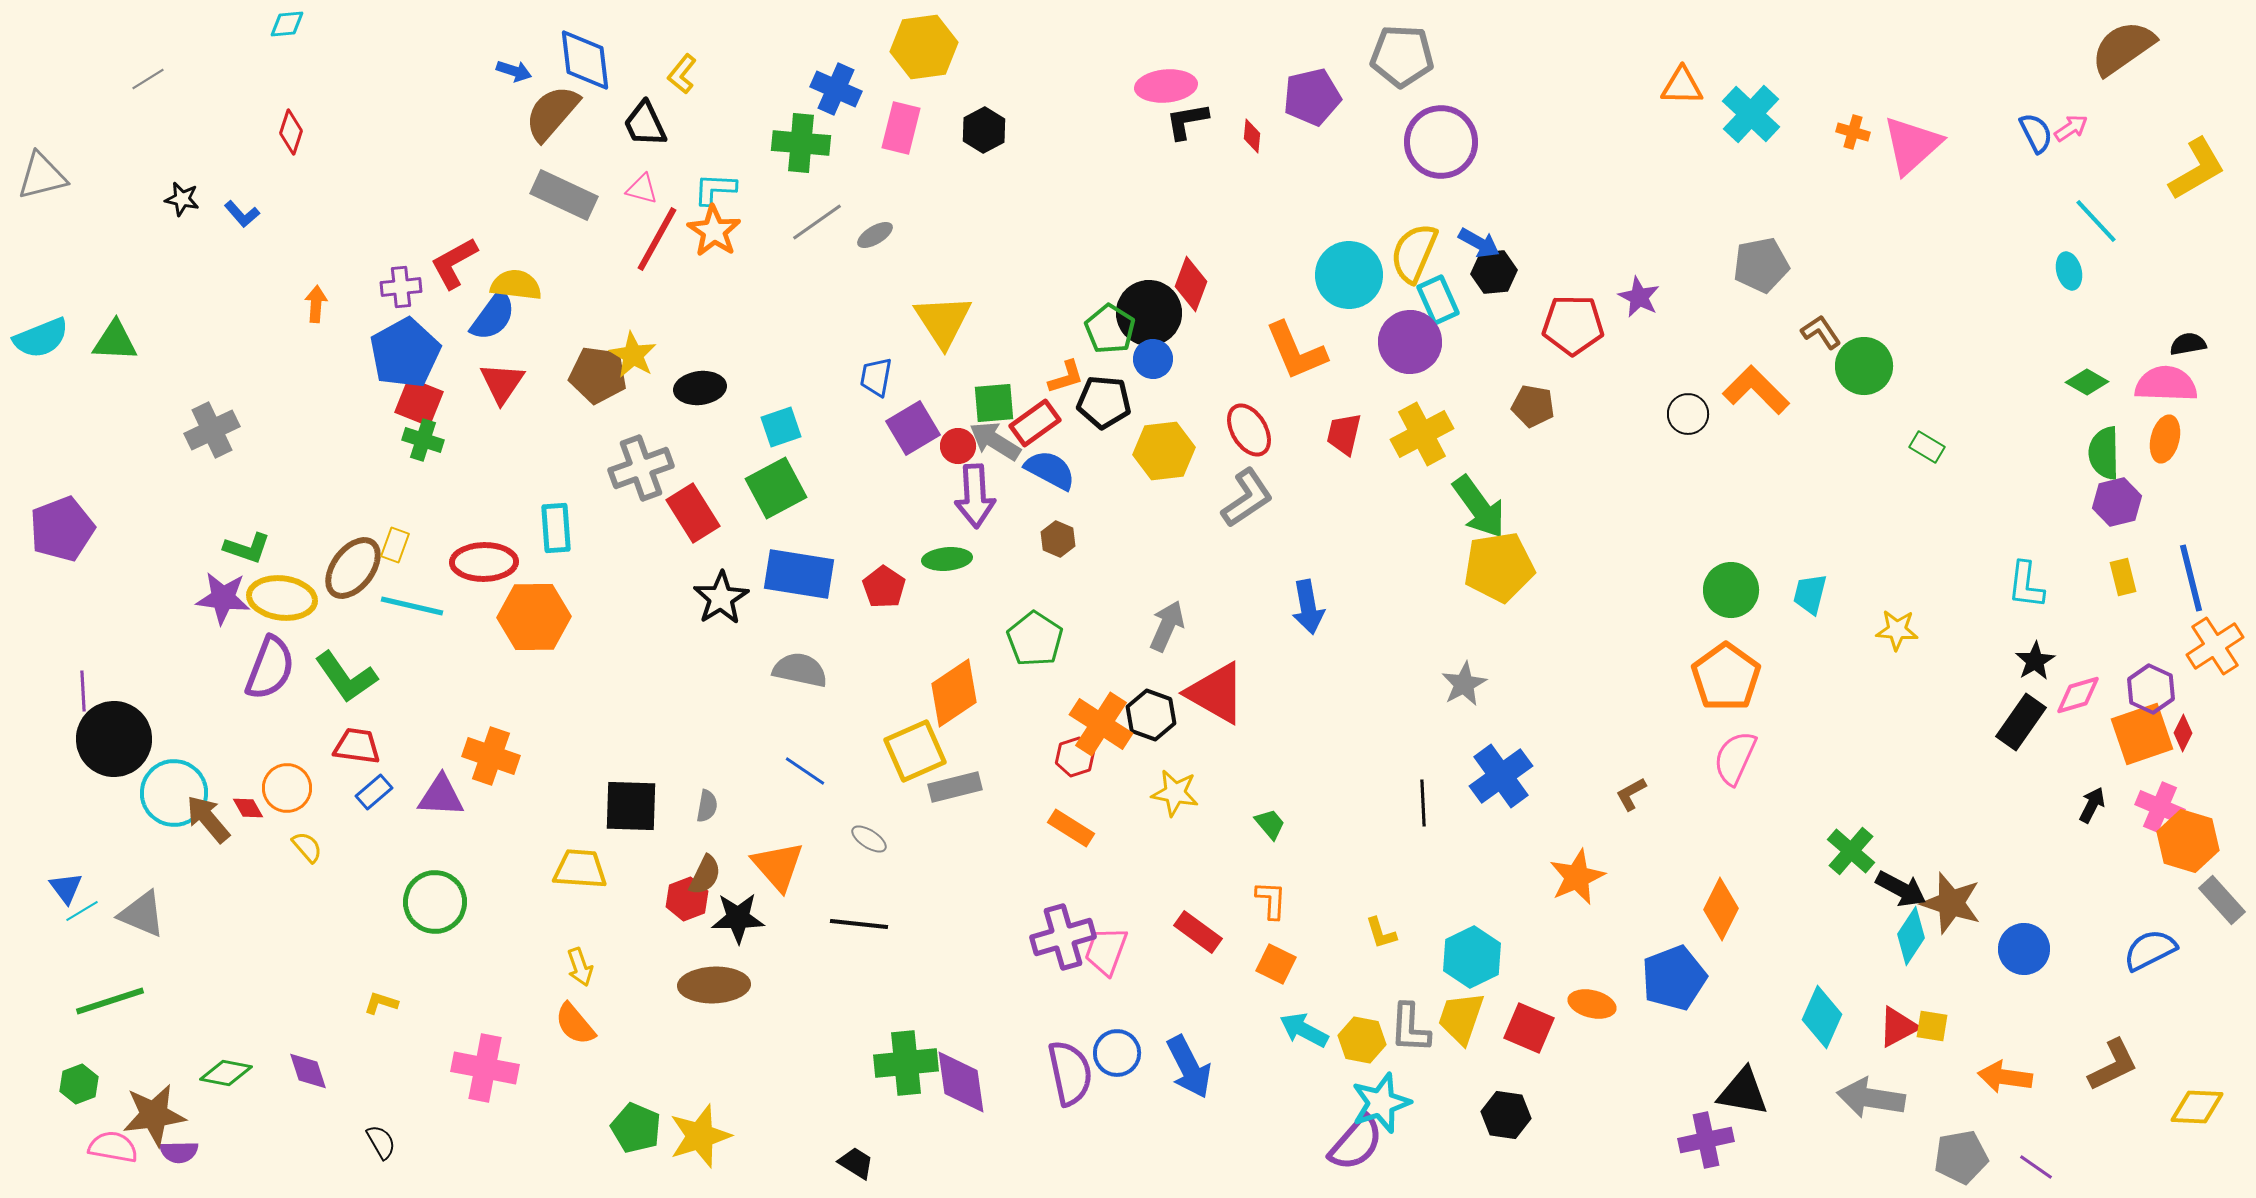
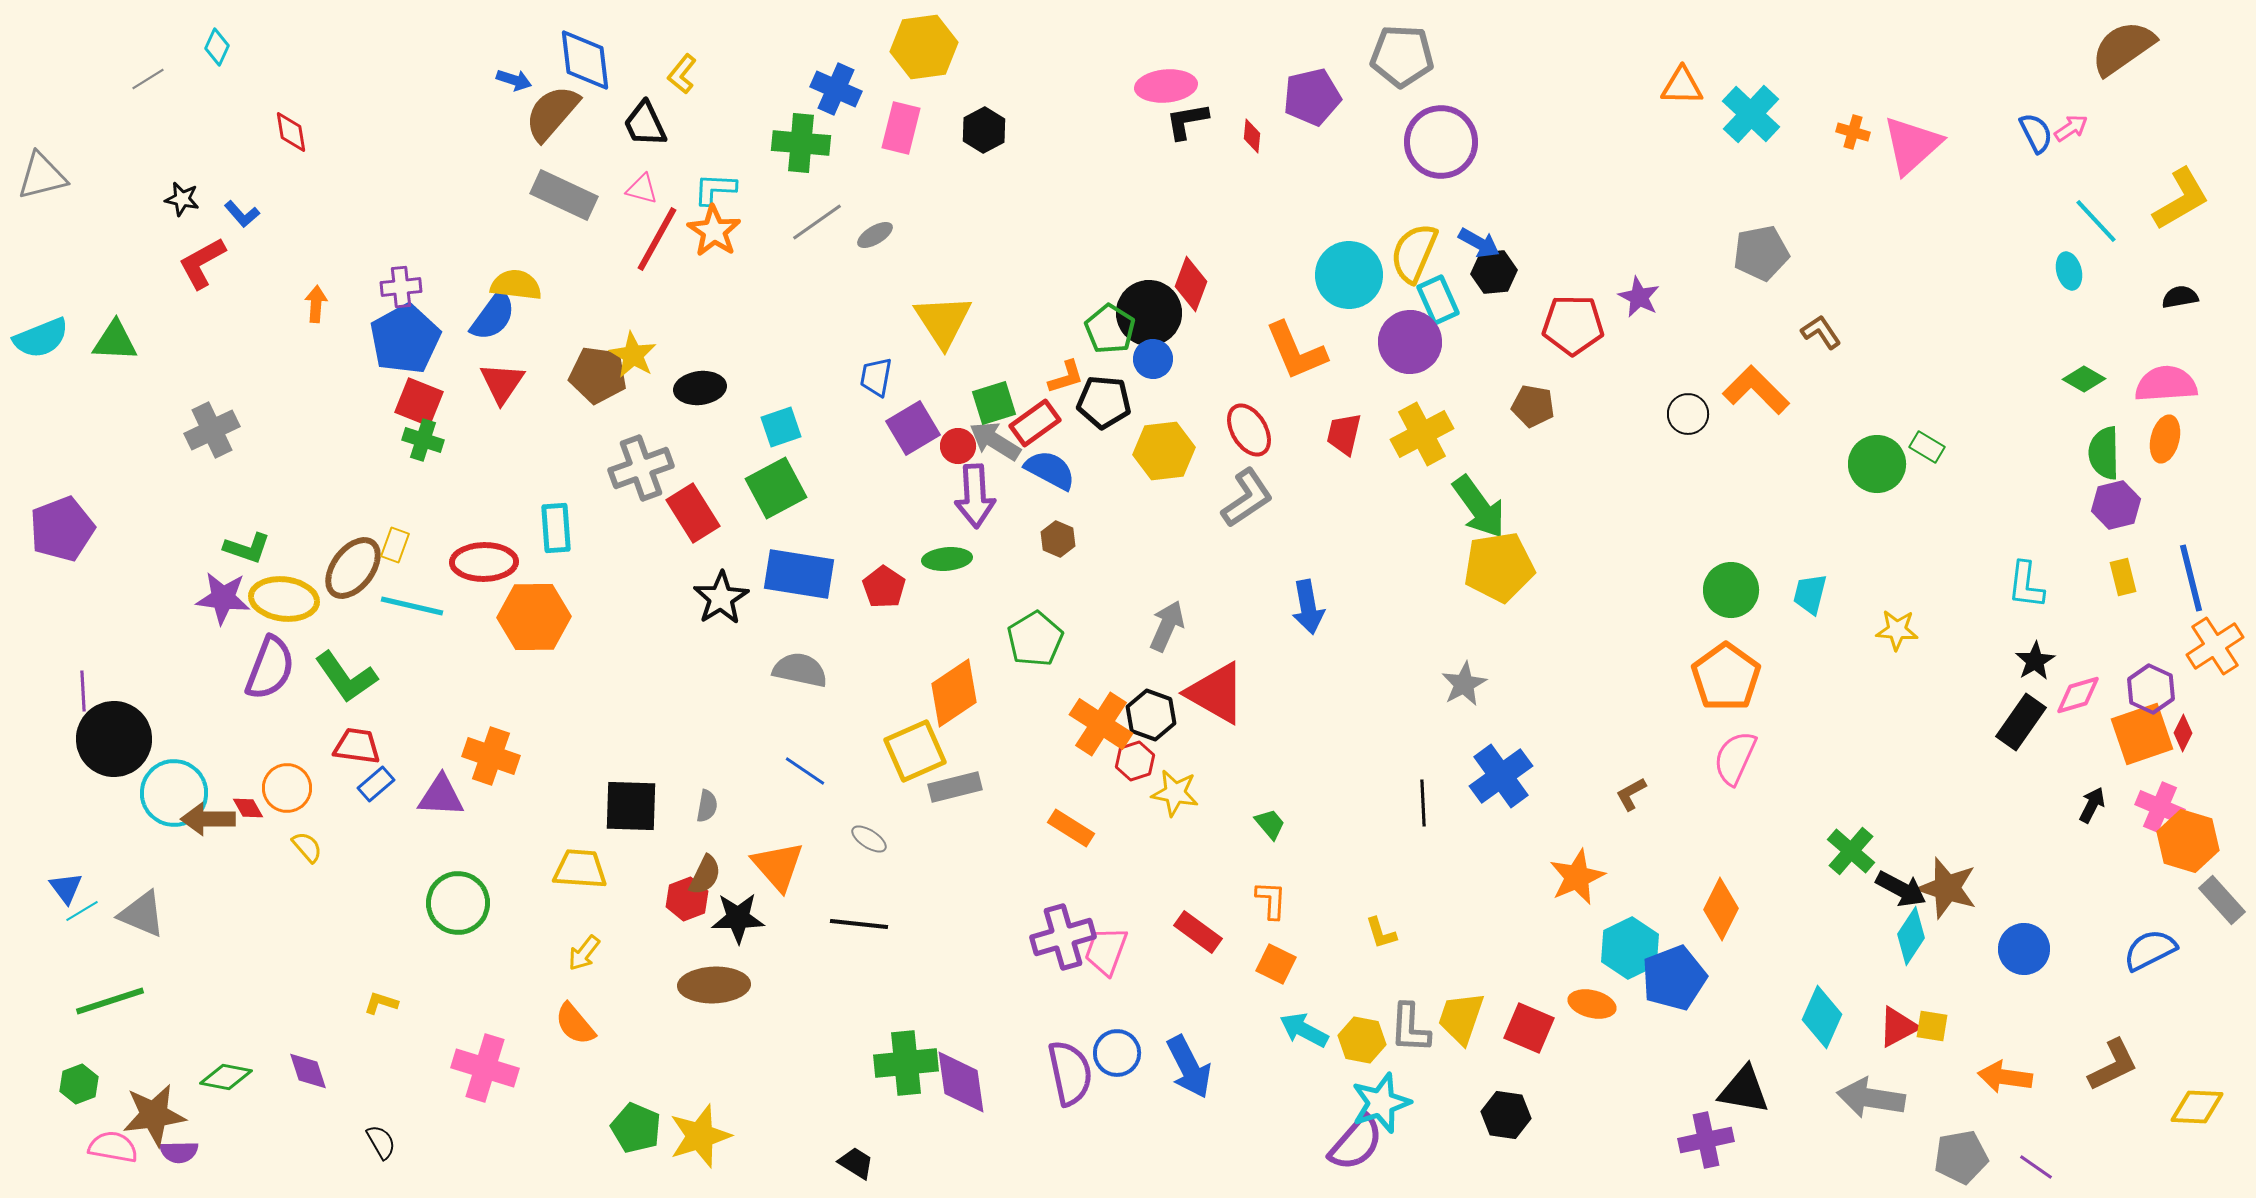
cyan diamond at (287, 24): moved 70 px left, 23 px down; rotated 60 degrees counterclockwise
blue arrow at (514, 71): moved 9 px down
red diamond at (291, 132): rotated 27 degrees counterclockwise
yellow L-shape at (2197, 169): moved 16 px left, 30 px down
red L-shape at (454, 263): moved 252 px left
gray pentagon at (1761, 265): moved 12 px up
black semicircle at (2188, 344): moved 8 px left, 47 px up
blue pentagon at (405, 353): moved 14 px up
green circle at (1864, 366): moved 13 px right, 98 px down
green diamond at (2087, 382): moved 3 px left, 3 px up
pink semicircle at (2166, 384): rotated 6 degrees counterclockwise
green square at (994, 403): rotated 12 degrees counterclockwise
purple hexagon at (2117, 502): moved 1 px left, 3 px down
yellow ellipse at (282, 598): moved 2 px right, 1 px down
green pentagon at (1035, 639): rotated 8 degrees clockwise
red hexagon at (1075, 757): moved 60 px right, 4 px down
blue rectangle at (374, 792): moved 2 px right, 8 px up
brown arrow at (208, 819): rotated 50 degrees counterclockwise
green circle at (435, 902): moved 23 px right, 1 px down
brown star at (1951, 903): moved 4 px left, 15 px up
cyan hexagon at (1472, 957): moved 158 px right, 9 px up
yellow arrow at (580, 967): moved 4 px right, 14 px up; rotated 57 degrees clockwise
pink cross at (485, 1068): rotated 6 degrees clockwise
green diamond at (226, 1073): moved 4 px down
black triangle at (1743, 1092): moved 1 px right, 2 px up
